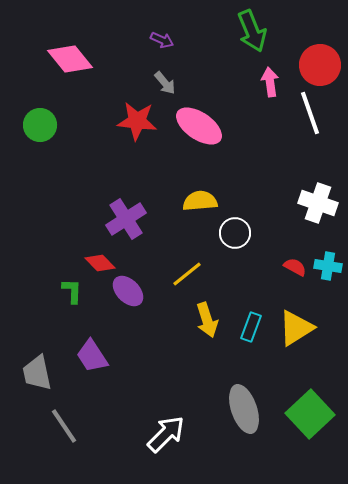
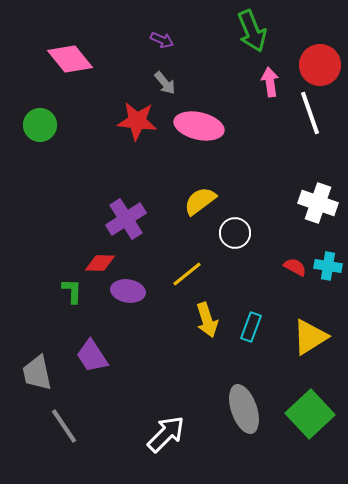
pink ellipse: rotated 21 degrees counterclockwise
yellow semicircle: rotated 32 degrees counterclockwise
red diamond: rotated 44 degrees counterclockwise
purple ellipse: rotated 36 degrees counterclockwise
yellow triangle: moved 14 px right, 9 px down
